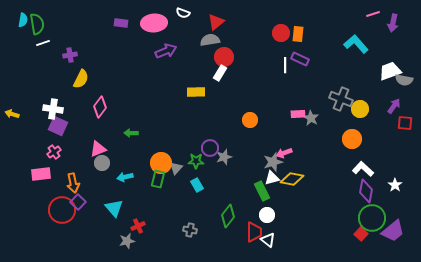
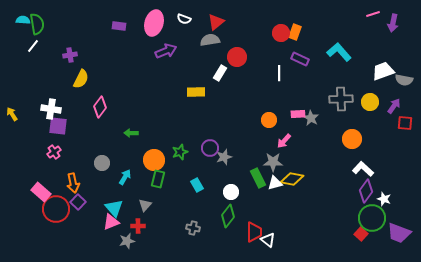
white semicircle at (183, 13): moved 1 px right, 6 px down
cyan semicircle at (23, 20): rotated 96 degrees counterclockwise
purple rectangle at (121, 23): moved 2 px left, 3 px down
pink ellipse at (154, 23): rotated 70 degrees counterclockwise
orange rectangle at (298, 34): moved 3 px left, 2 px up; rotated 14 degrees clockwise
white line at (43, 43): moved 10 px left, 3 px down; rotated 32 degrees counterclockwise
cyan L-shape at (356, 44): moved 17 px left, 8 px down
red circle at (224, 57): moved 13 px right
white line at (285, 65): moved 6 px left, 8 px down
white trapezoid at (390, 71): moved 7 px left
gray cross at (341, 99): rotated 25 degrees counterclockwise
white cross at (53, 109): moved 2 px left
yellow circle at (360, 109): moved 10 px right, 7 px up
yellow arrow at (12, 114): rotated 40 degrees clockwise
orange circle at (250, 120): moved 19 px right
purple square at (58, 126): rotated 18 degrees counterclockwise
pink triangle at (98, 149): moved 13 px right, 73 px down
pink arrow at (284, 153): moved 12 px up; rotated 28 degrees counterclockwise
green star at (196, 161): moved 16 px left, 9 px up; rotated 21 degrees counterclockwise
gray star at (273, 162): rotated 18 degrees clockwise
orange circle at (161, 163): moved 7 px left, 3 px up
gray triangle at (176, 168): moved 31 px left, 37 px down
pink rectangle at (41, 174): moved 18 px down; rotated 48 degrees clockwise
cyan arrow at (125, 177): rotated 133 degrees clockwise
white triangle at (272, 178): moved 3 px right, 5 px down
white star at (395, 185): moved 11 px left, 14 px down; rotated 16 degrees counterclockwise
green rectangle at (262, 191): moved 4 px left, 13 px up
purple diamond at (366, 191): rotated 25 degrees clockwise
red circle at (62, 210): moved 6 px left, 1 px up
white circle at (267, 215): moved 36 px left, 23 px up
red cross at (138, 226): rotated 24 degrees clockwise
gray cross at (190, 230): moved 3 px right, 2 px up
purple trapezoid at (393, 231): moved 6 px right, 2 px down; rotated 60 degrees clockwise
